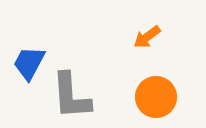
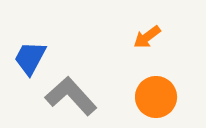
blue trapezoid: moved 1 px right, 5 px up
gray L-shape: rotated 142 degrees clockwise
